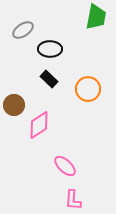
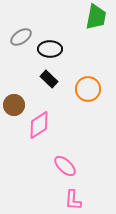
gray ellipse: moved 2 px left, 7 px down
